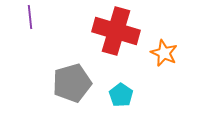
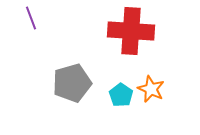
purple line: moved 1 px right, 1 px down; rotated 15 degrees counterclockwise
red cross: moved 15 px right; rotated 12 degrees counterclockwise
orange star: moved 13 px left, 36 px down
